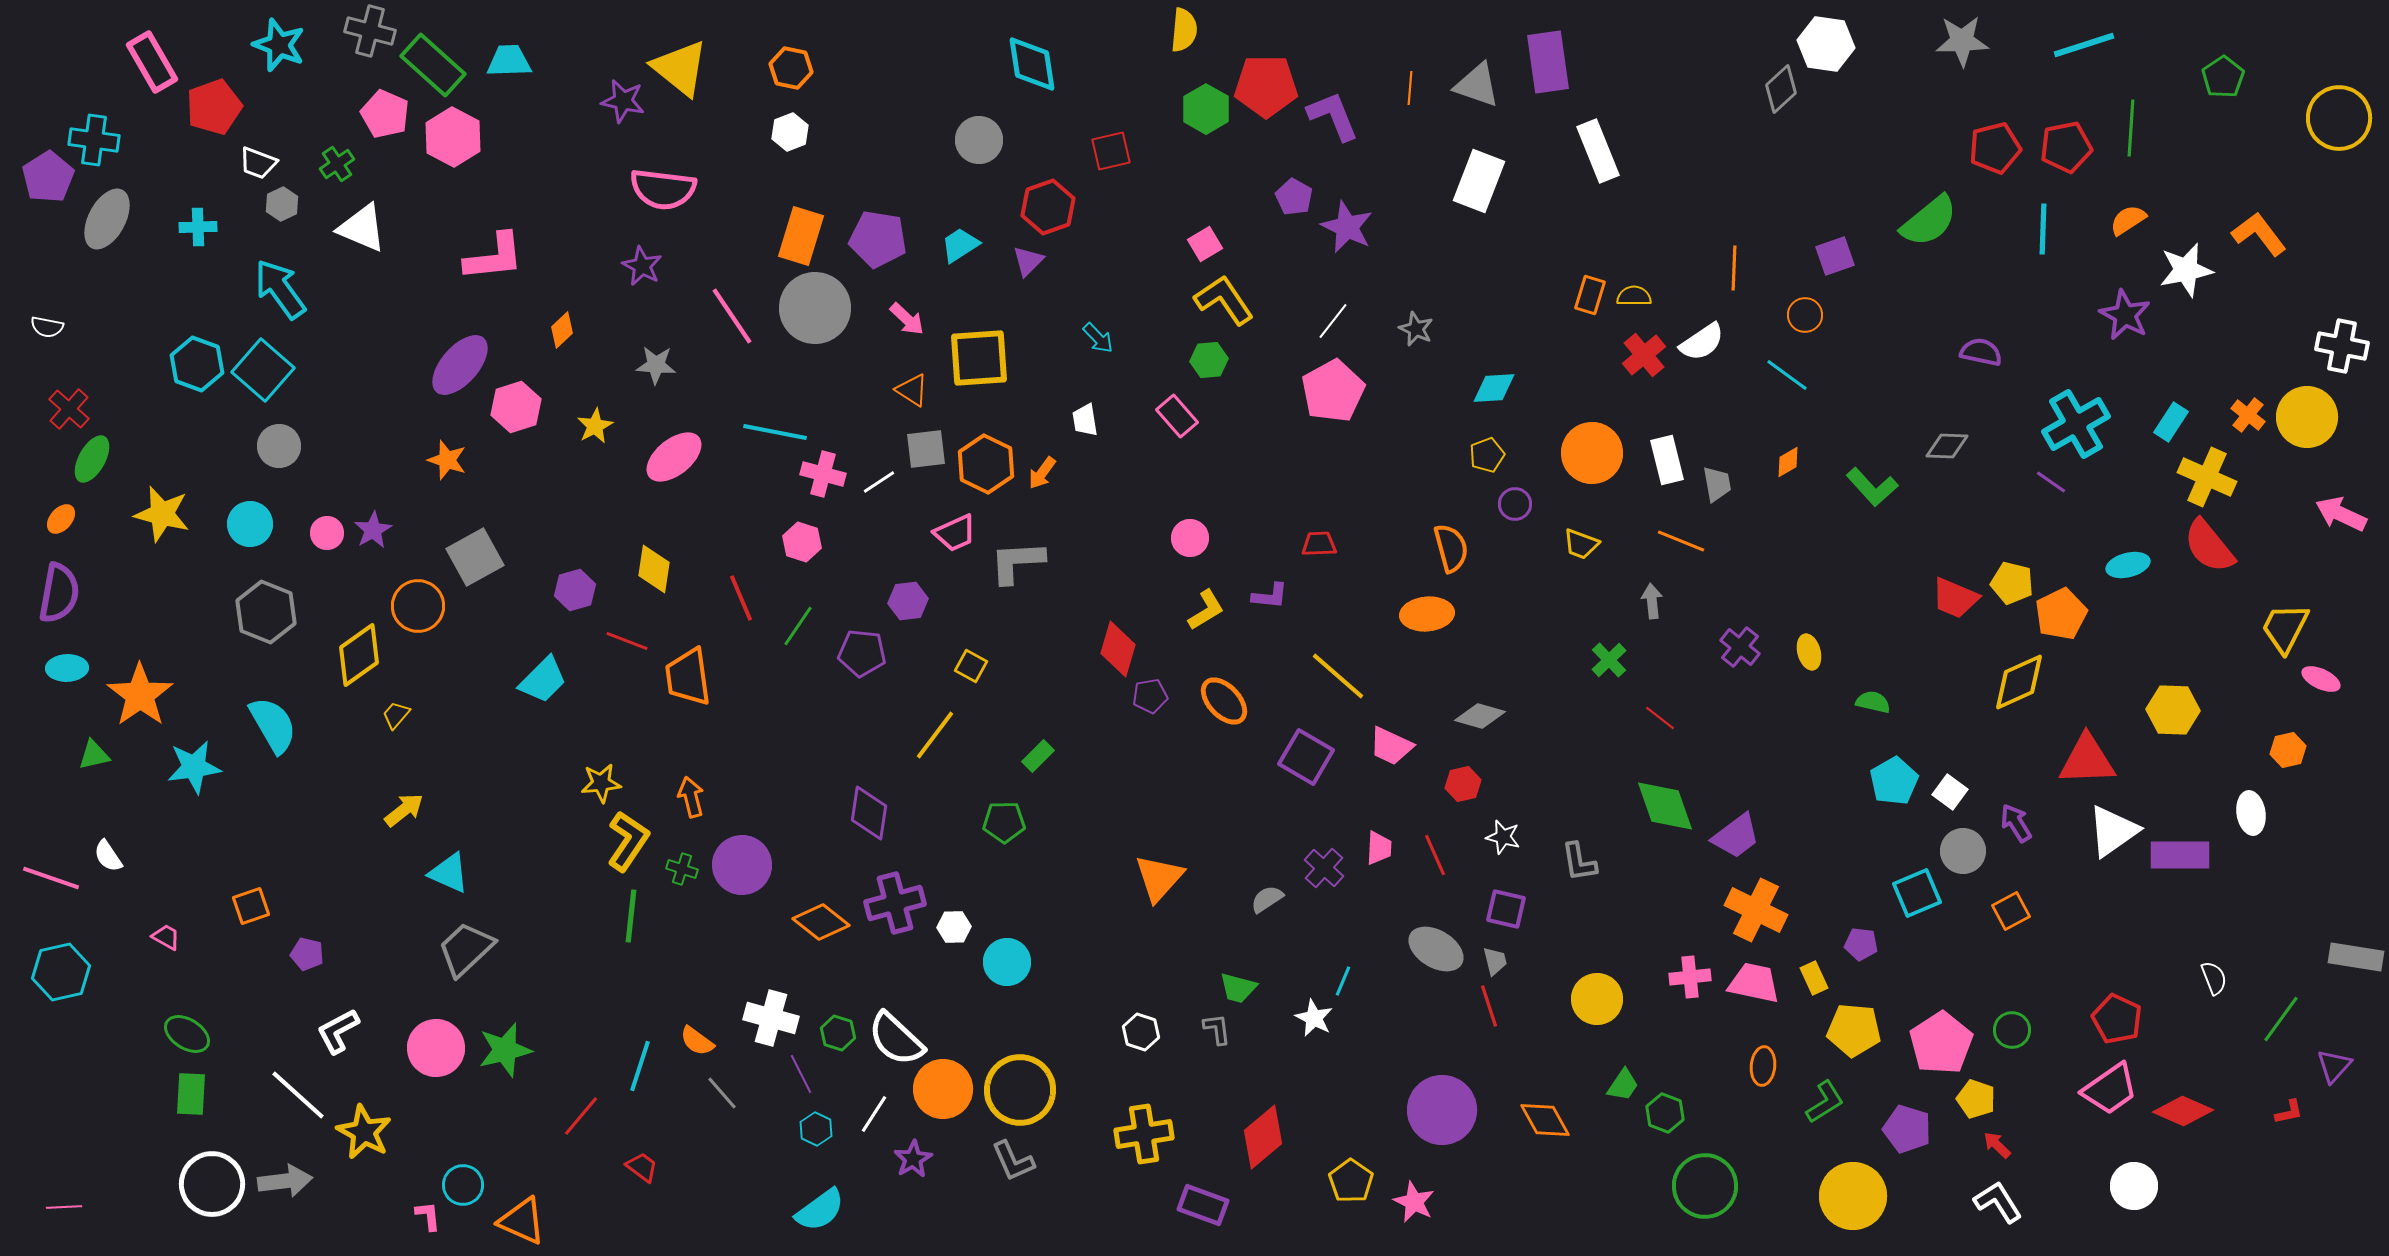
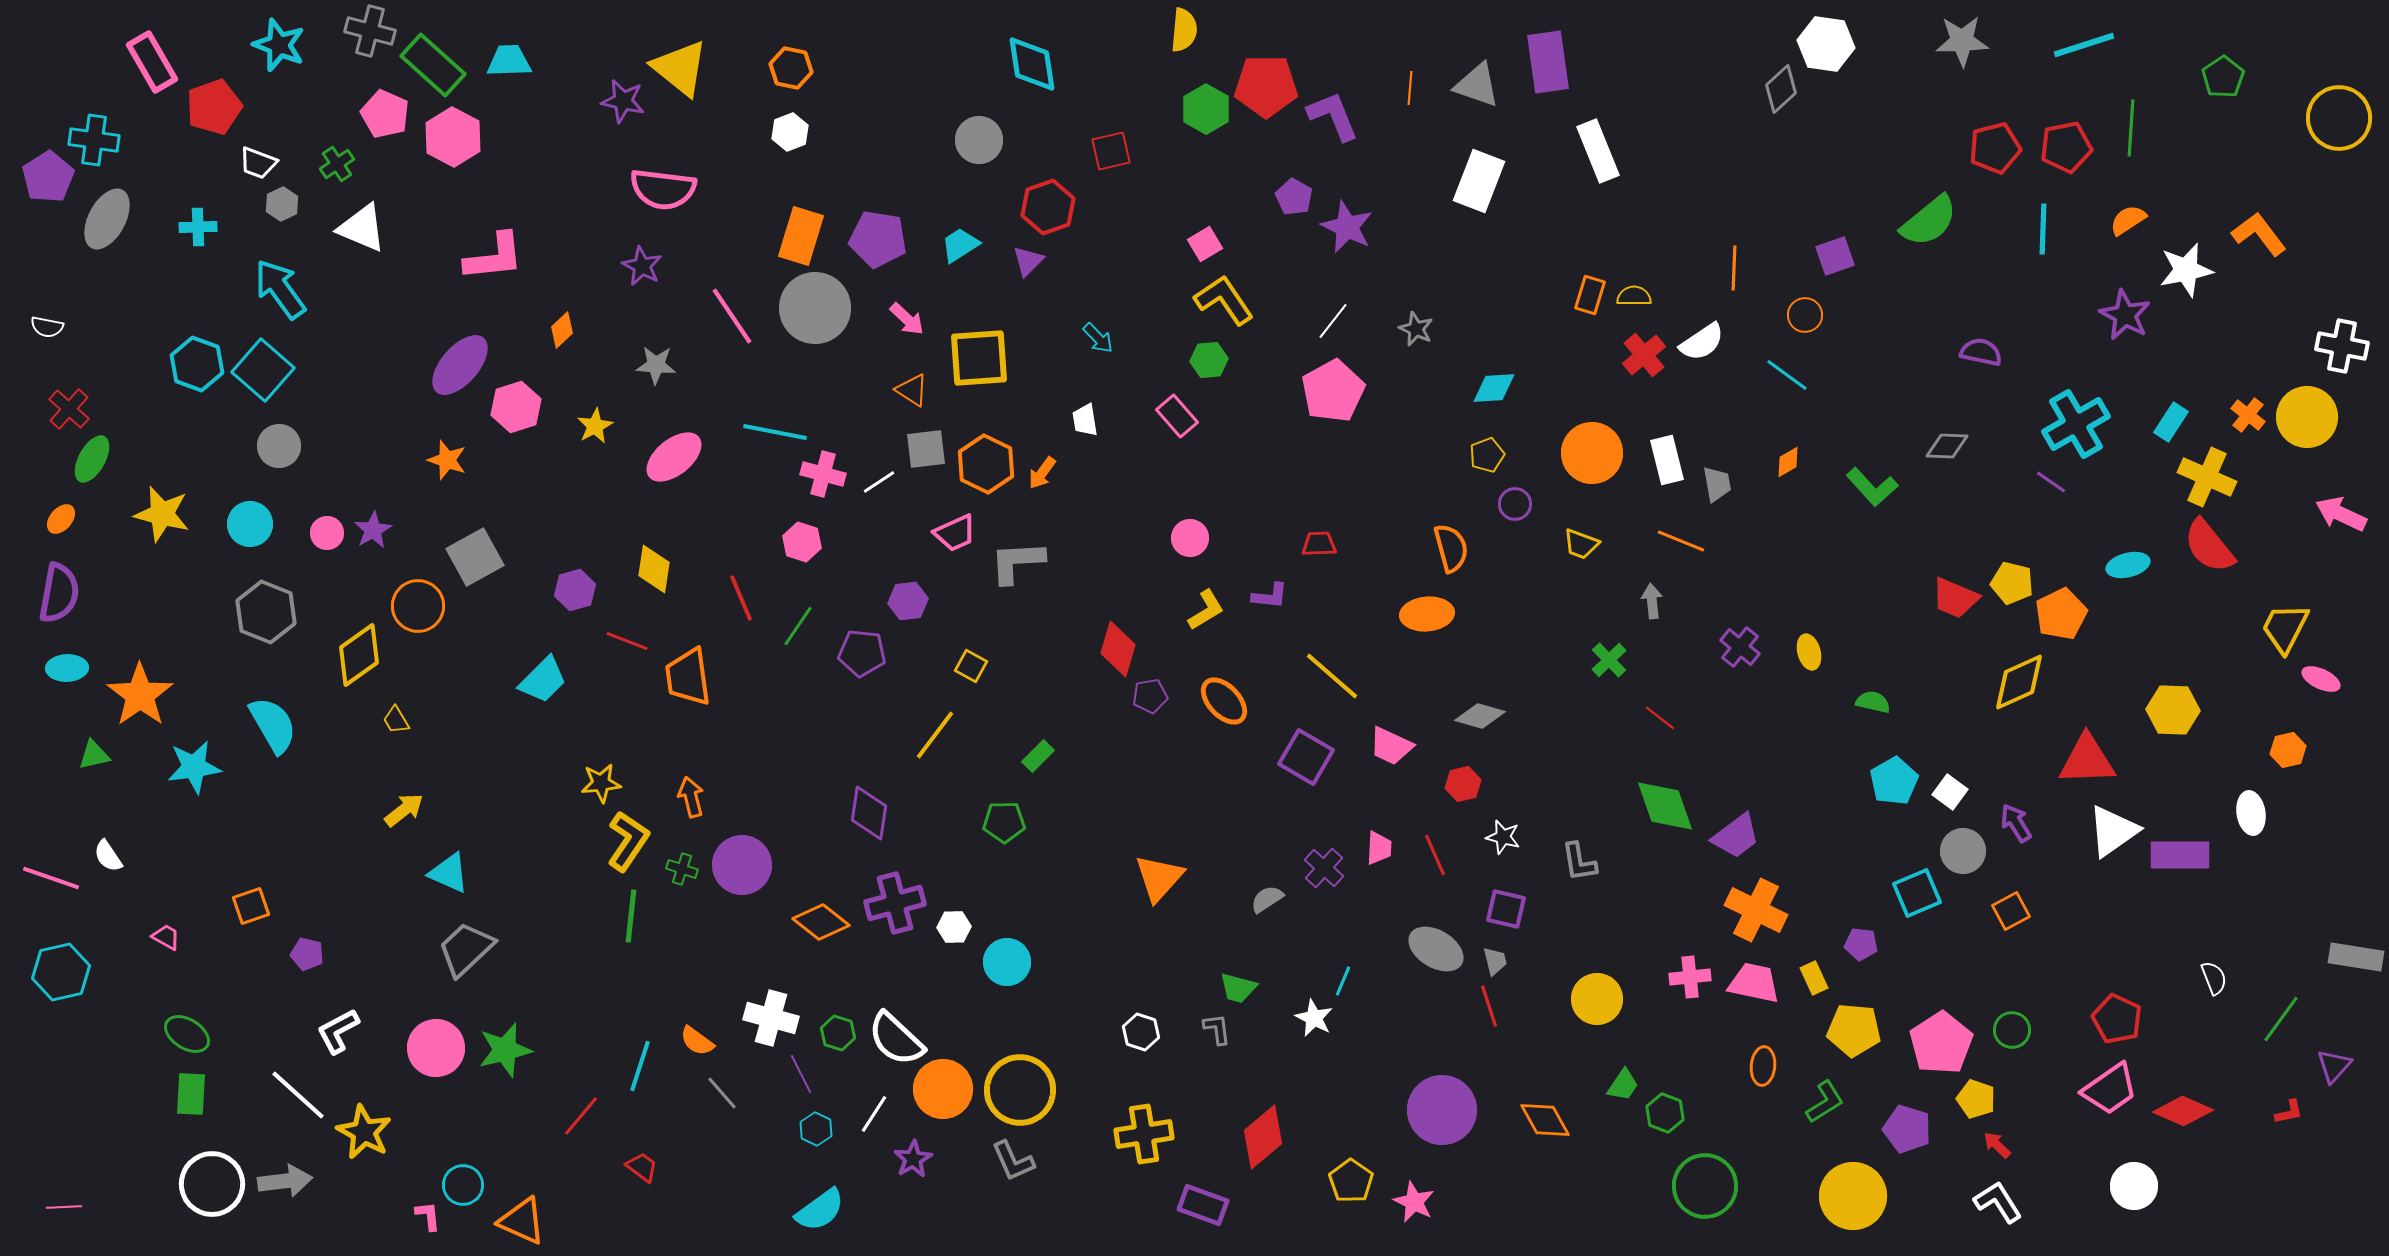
yellow line at (1338, 676): moved 6 px left
yellow trapezoid at (396, 715): moved 5 px down; rotated 72 degrees counterclockwise
